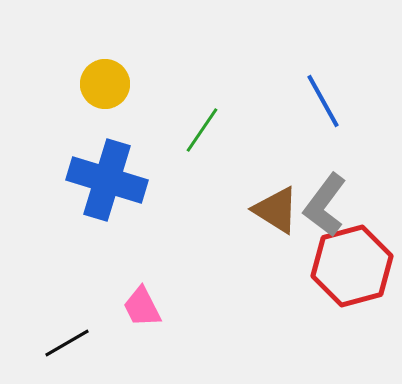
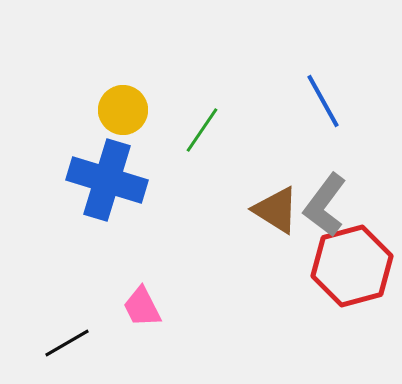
yellow circle: moved 18 px right, 26 px down
